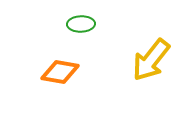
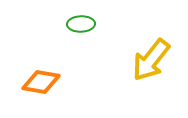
orange diamond: moved 19 px left, 10 px down
